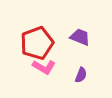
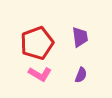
purple trapezoid: rotated 60 degrees clockwise
pink L-shape: moved 4 px left, 7 px down
